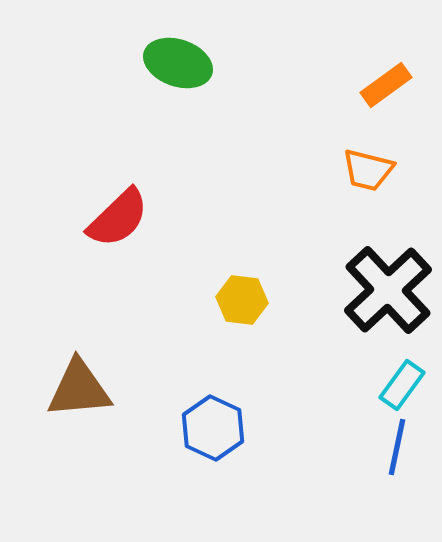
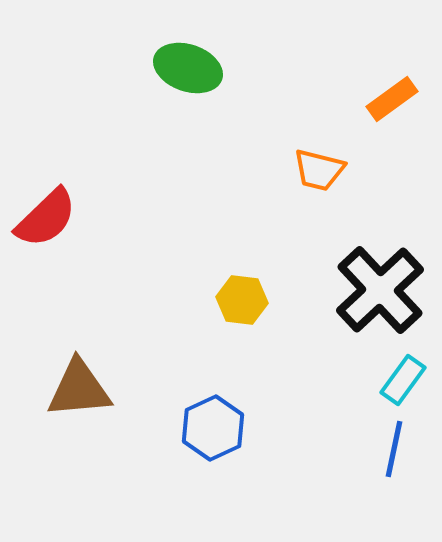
green ellipse: moved 10 px right, 5 px down
orange rectangle: moved 6 px right, 14 px down
orange trapezoid: moved 49 px left
red semicircle: moved 72 px left
black cross: moved 8 px left
cyan rectangle: moved 1 px right, 5 px up
blue hexagon: rotated 10 degrees clockwise
blue line: moved 3 px left, 2 px down
